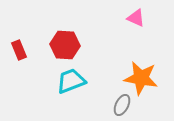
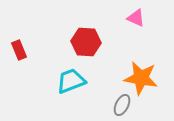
red hexagon: moved 21 px right, 3 px up
